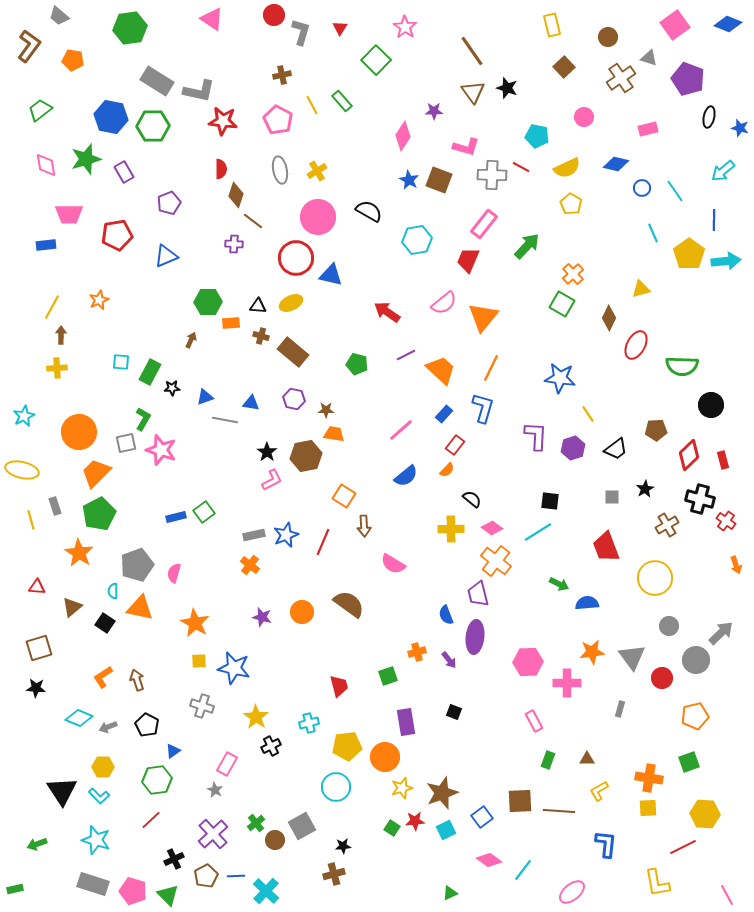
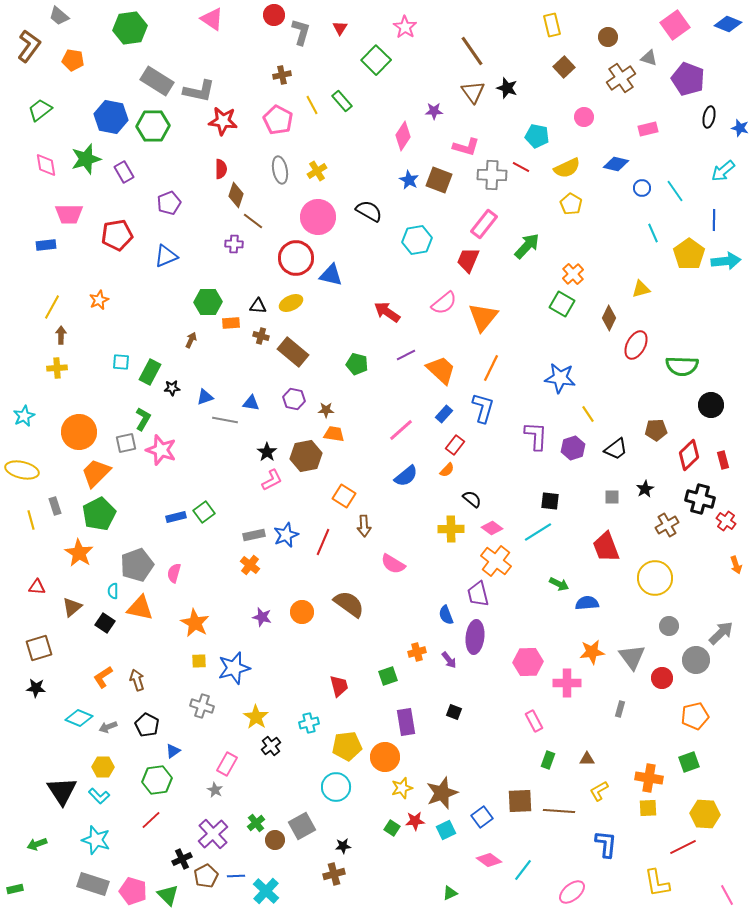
blue star at (234, 668): rotated 28 degrees counterclockwise
black cross at (271, 746): rotated 12 degrees counterclockwise
black cross at (174, 859): moved 8 px right
